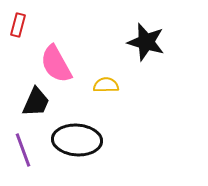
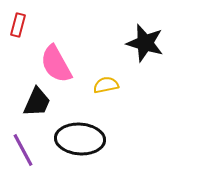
black star: moved 1 px left, 1 px down
yellow semicircle: rotated 10 degrees counterclockwise
black trapezoid: moved 1 px right
black ellipse: moved 3 px right, 1 px up
purple line: rotated 8 degrees counterclockwise
